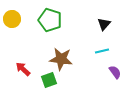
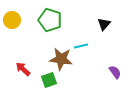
yellow circle: moved 1 px down
cyan line: moved 21 px left, 5 px up
